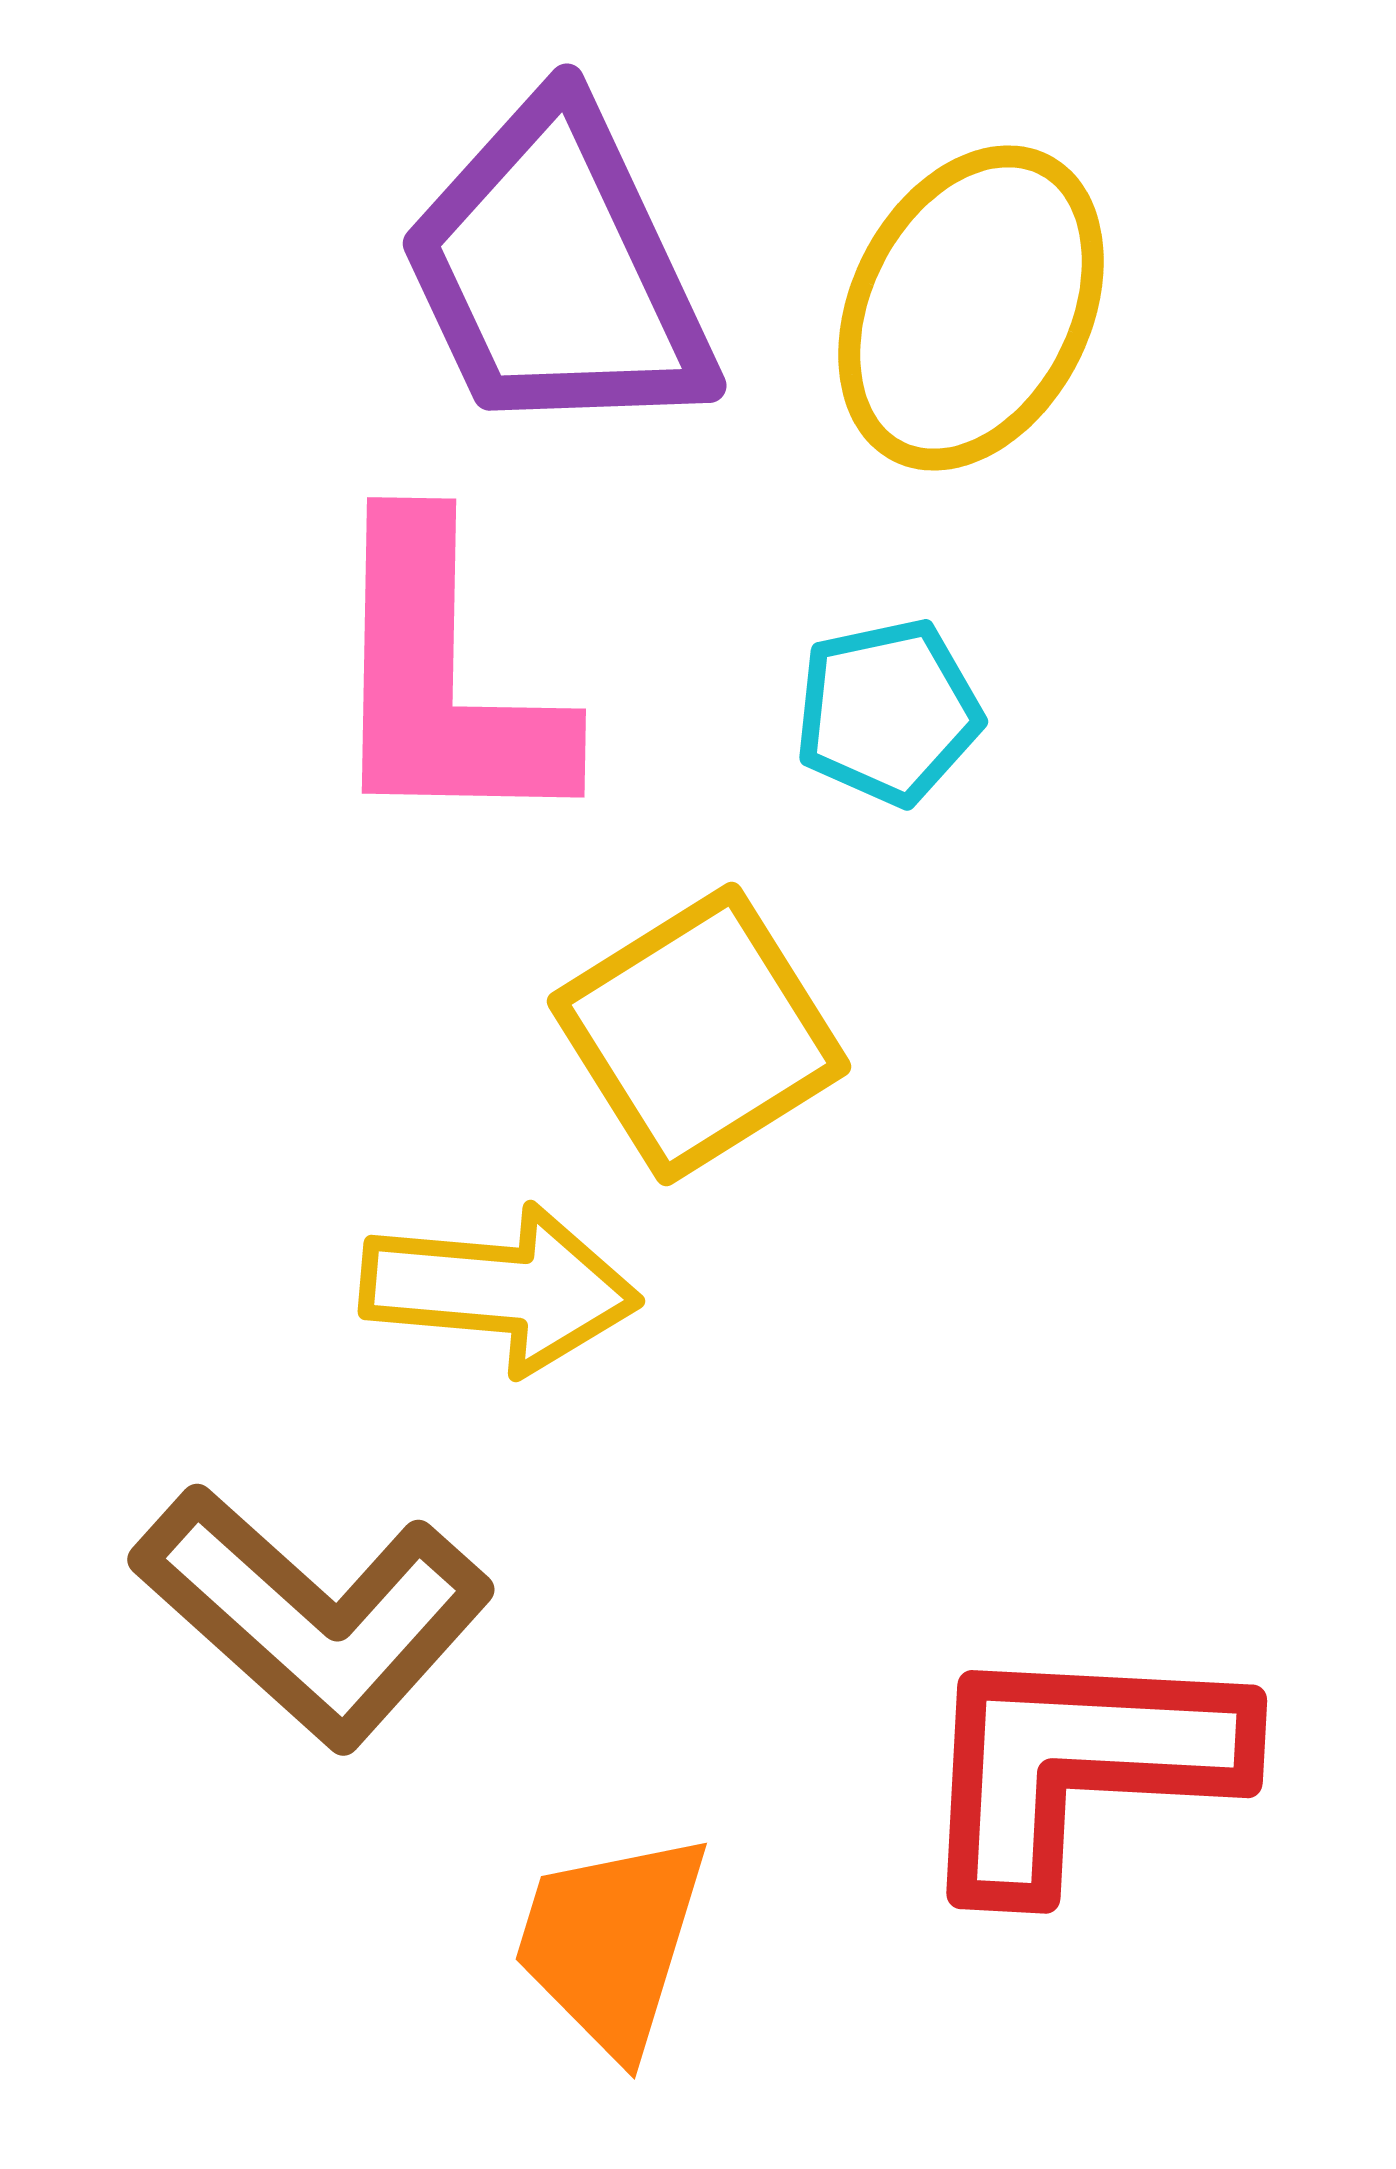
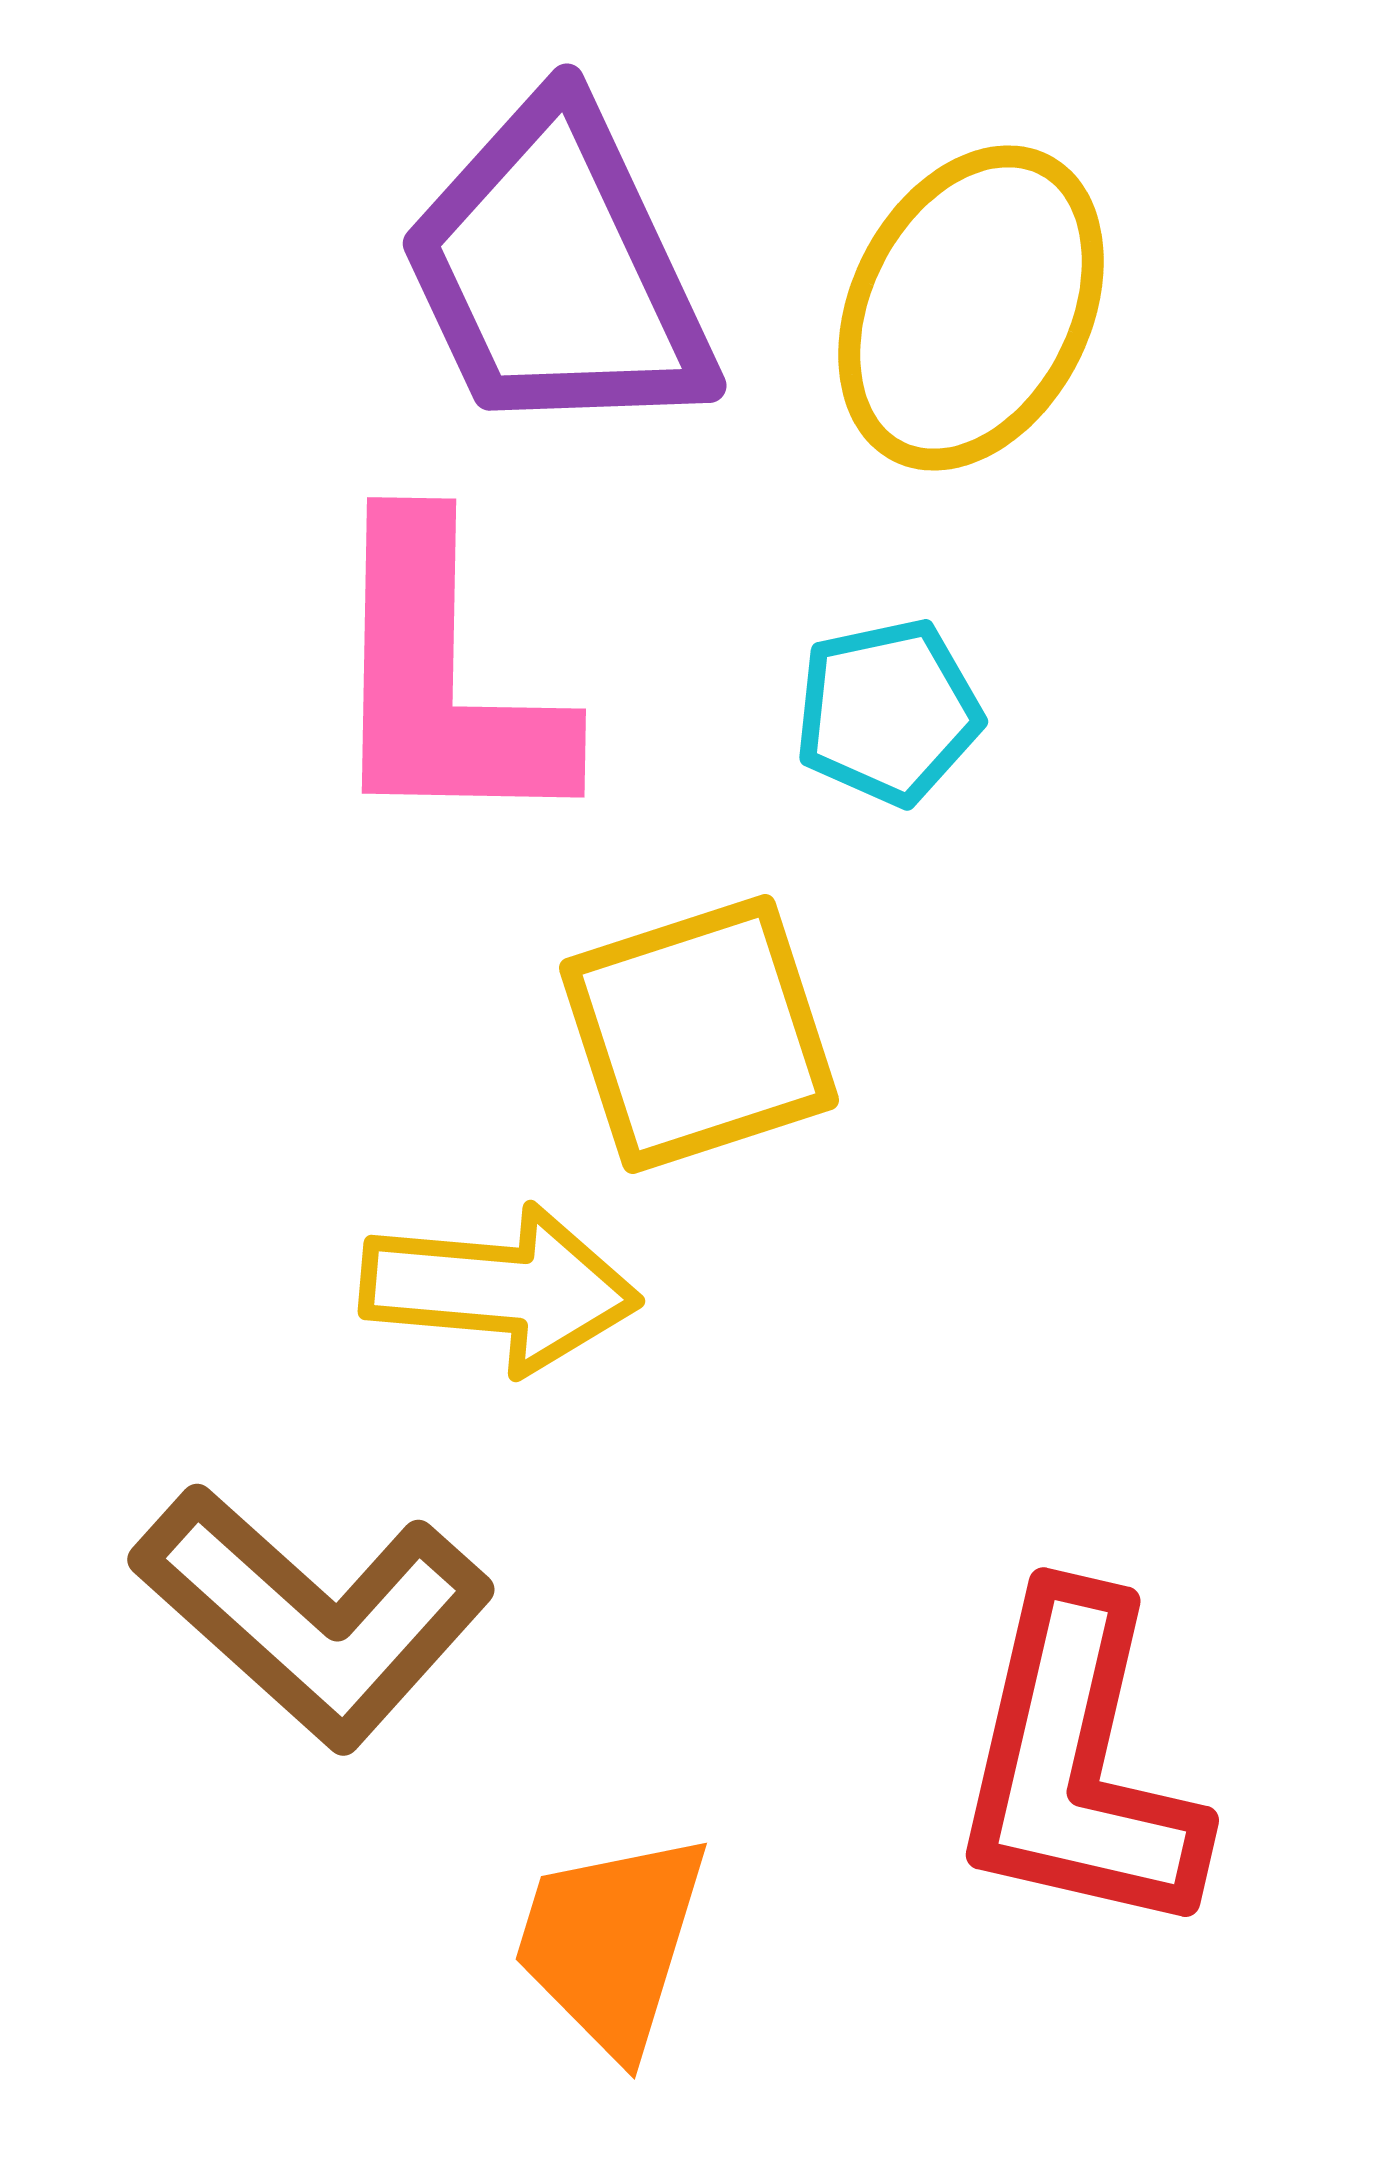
yellow square: rotated 14 degrees clockwise
red L-shape: rotated 80 degrees counterclockwise
